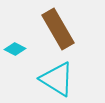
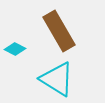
brown rectangle: moved 1 px right, 2 px down
